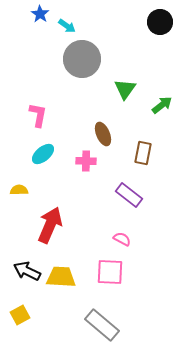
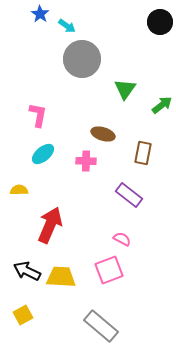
brown ellipse: rotated 50 degrees counterclockwise
pink square: moved 1 px left, 2 px up; rotated 24 degrees counterclockwise
yellow square: moved 3 px right
gray rectangle: moved 1 px left, 1 px down
